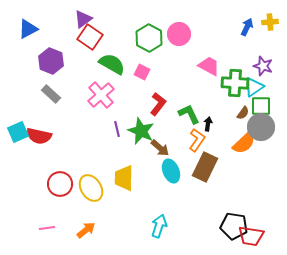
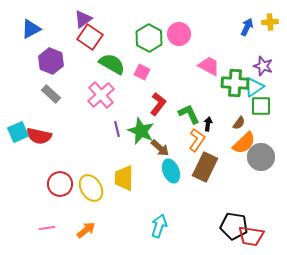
blue triangle: moved 3 px right
brown semicircle: moved 4 px left, 10 px down
gray circle: moved 30 px down
